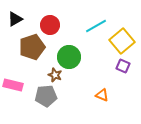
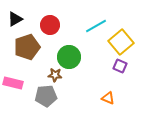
yellow square: moved 1 px left, 1 px down
brown pentagon: moved 5 px left
purple square: moved 3 px left
brown star: rotated 16 degrees counterclockwise
pink rectangle: moved 2 px up
orange triangle: moved 6 px right, 3 px down
